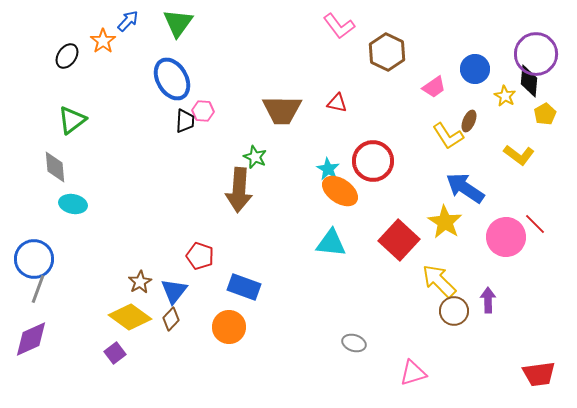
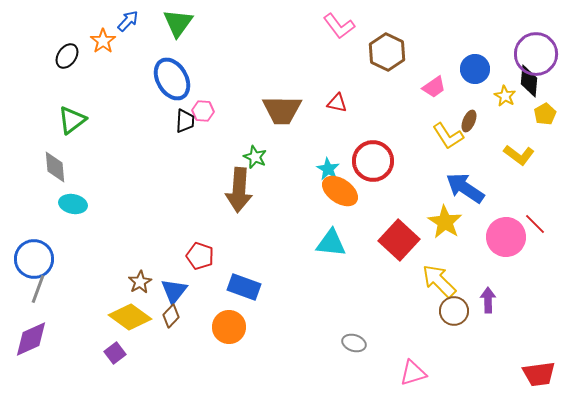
brown diamond at (171, 319): moved 3 px up
